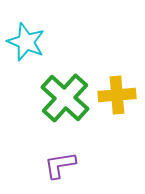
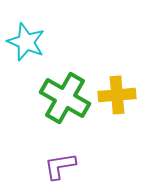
green cross: rotated 12 degrees counterclockwise
purple L-shape: moved 1 px down
